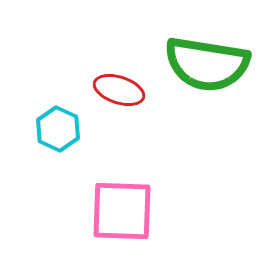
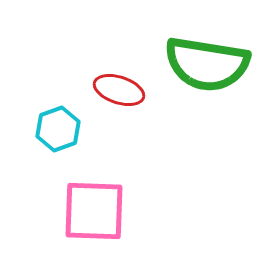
cyan hexagon: rotated 15 degrees clockwise
pink square: moved 28 px left
